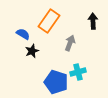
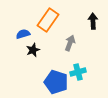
orange rectangle: moved 1 px left, 1 px up
blue semicircle: rotated 48 degrees counterclockwise
black star: moved 1 px right, 1 px up
